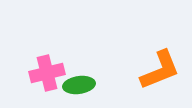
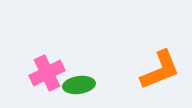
pink cross: rotated 12 degrees counterclockwise
